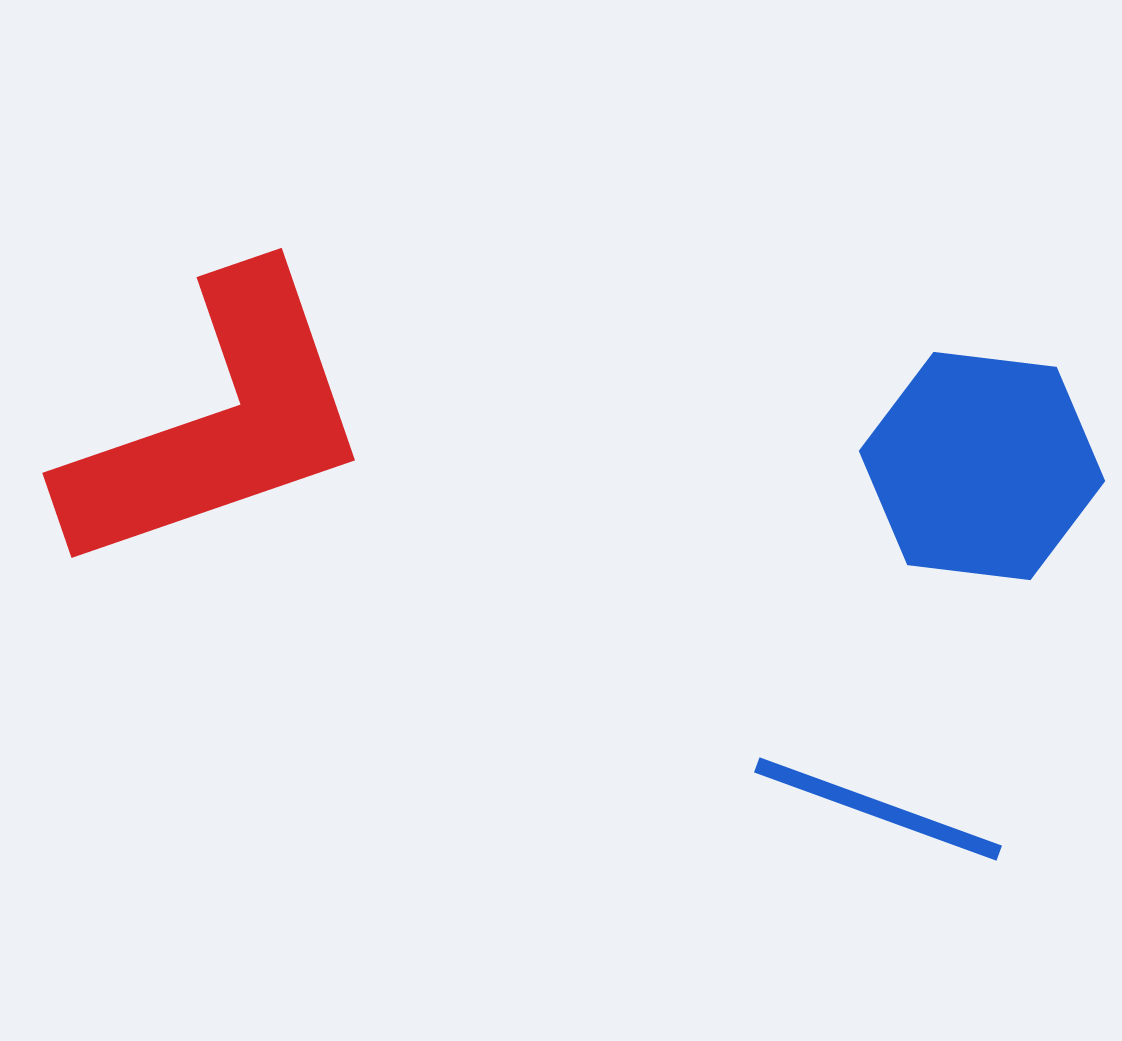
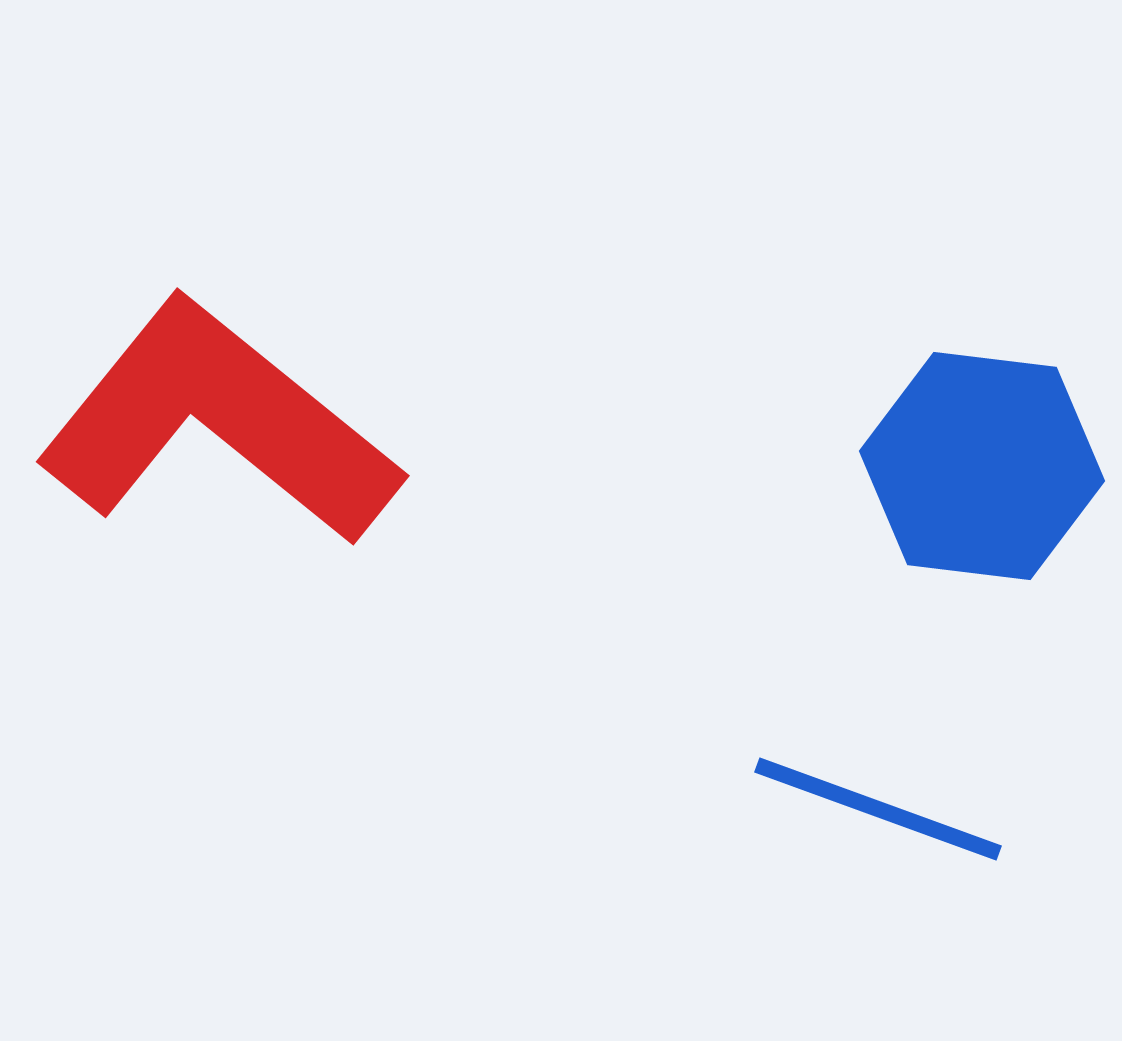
red L-shape: rotated 122 degrees counterclockwise
